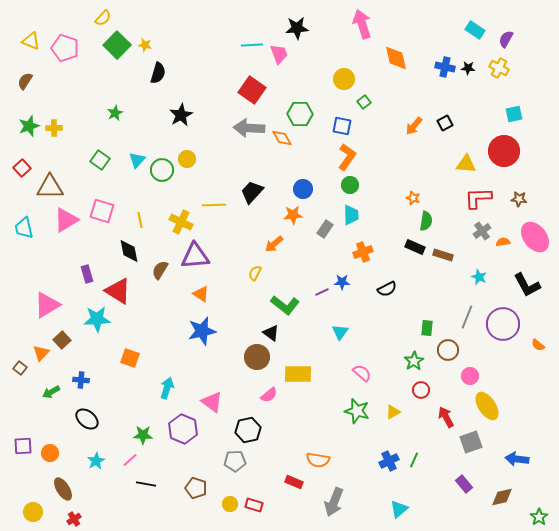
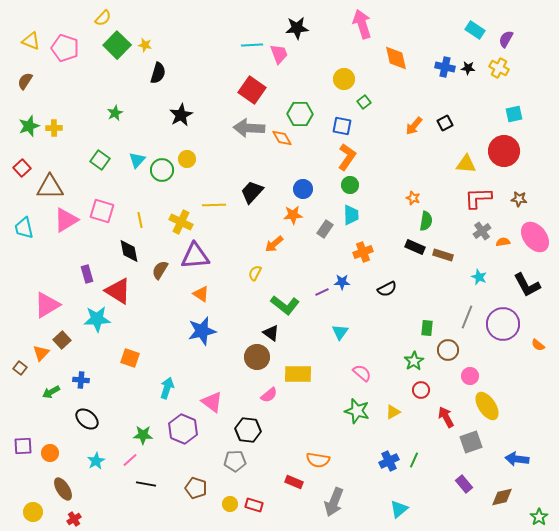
black hexagon at (248, 430): rotated 20 degrees clockwise
